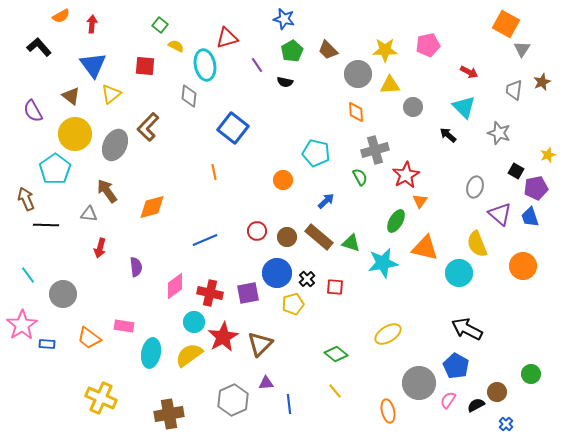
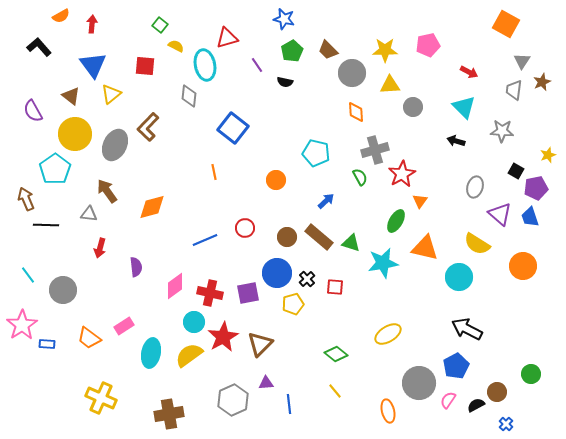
gray triangle at (522, 49): moved 12 px down
gray circle at (358, 74): moved 6 px left, 1 px up
gray star at (499, 133): moved 3 px right, 2 px up; rotated 15 degrees counterclockwise
black arrow at (448, 135): moved 8 px right, 6 px down; rotated 24 degrees counterclockwise
red star at (406, 175): moved 4 px left, 1 px up
orange circle at (283, 180): moved 7 px left
red circle at (257, 231): moved 12 px left, 3 px up
yellow semicircle at (477, 244): rotated 36 degrees counterclockwise
cyan circle at (459, 273): moved 4 px down
gray circle at (63, 294): moved 4 px up
pink rectangle at (124, 326): rotated 42 degrees counterclockwise
blue pentagon at (456, 366): rotated 15 degrees clockwise
